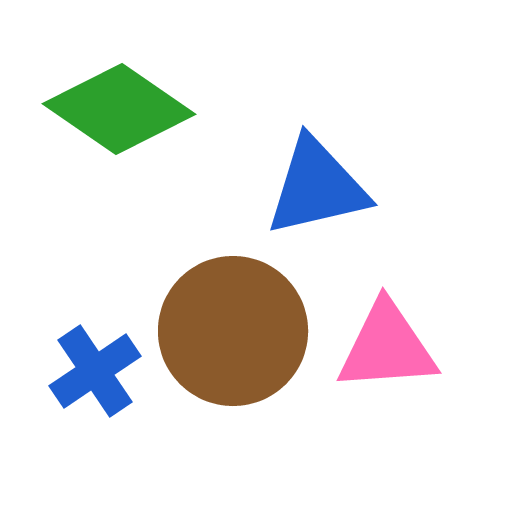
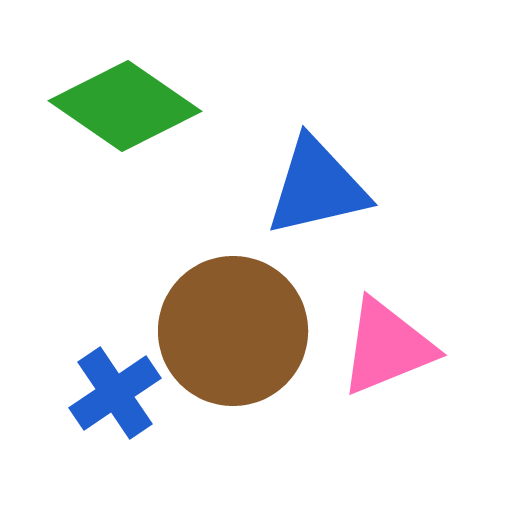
green diamond: moved 6 px right, 3 px up
pink triangle: rotated 18 degrees counterclockwise
blue cross: moved 20 px right, 22 px down
